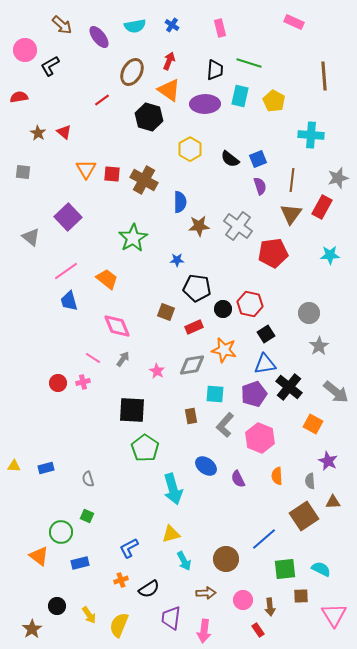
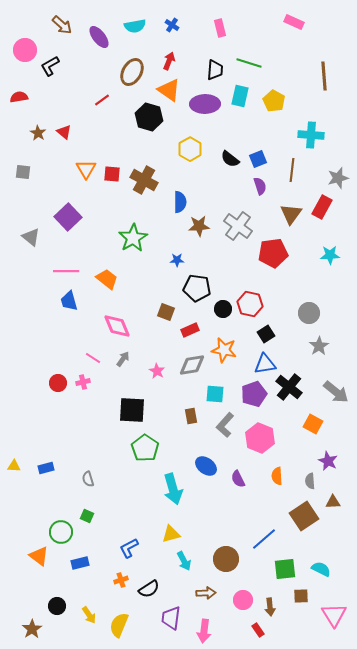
brown line at (292, 180): moved 10 px up
pink line at (66, 271): rotated 35 degrees clockwise
red rectangle at (194, 327): moved 4 px left, 3 px down
